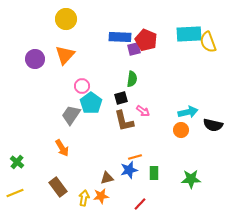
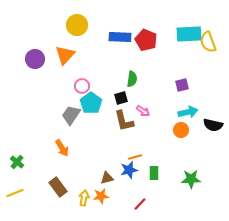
yellow circle: moved 11 px right, 6 px down
purple square: moved 48 px right, 36 px down
